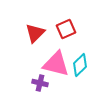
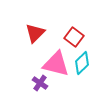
red square: moved 8 px right, 8 px down; rotated 30 degrees counterclockwise
cyan diamond: moved 2 px right, 2 px up
purple cross: rotated 21 degrees clockwise
